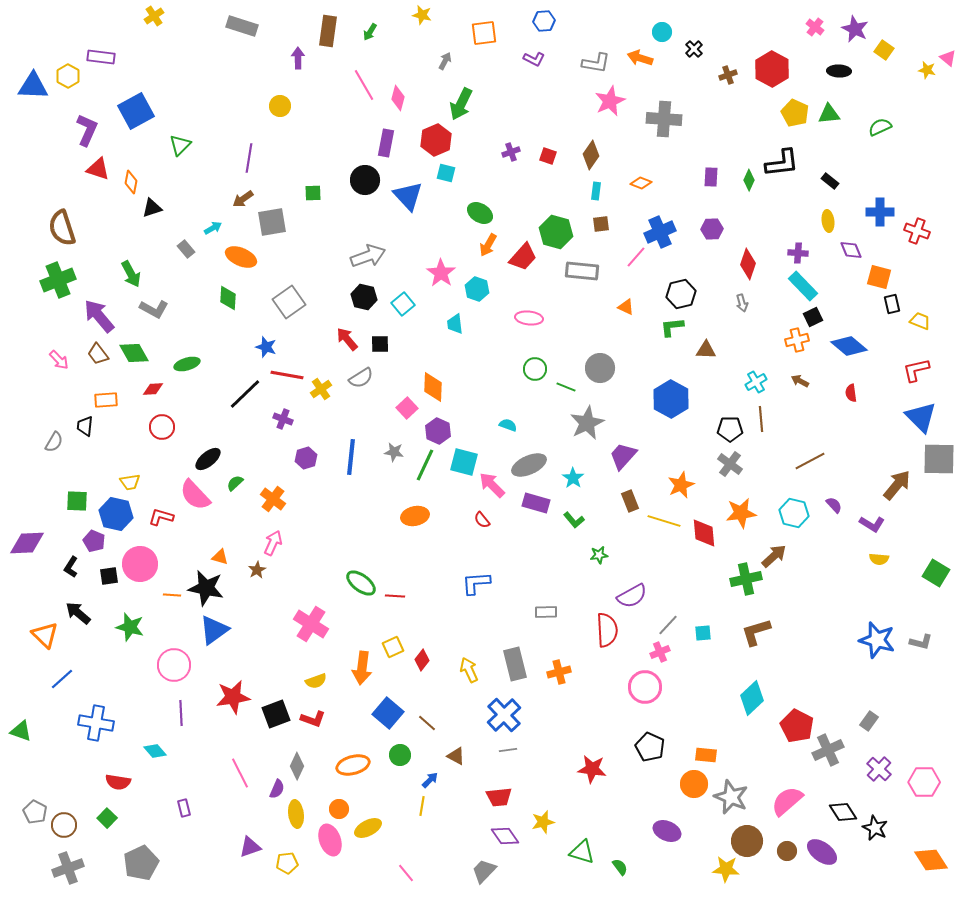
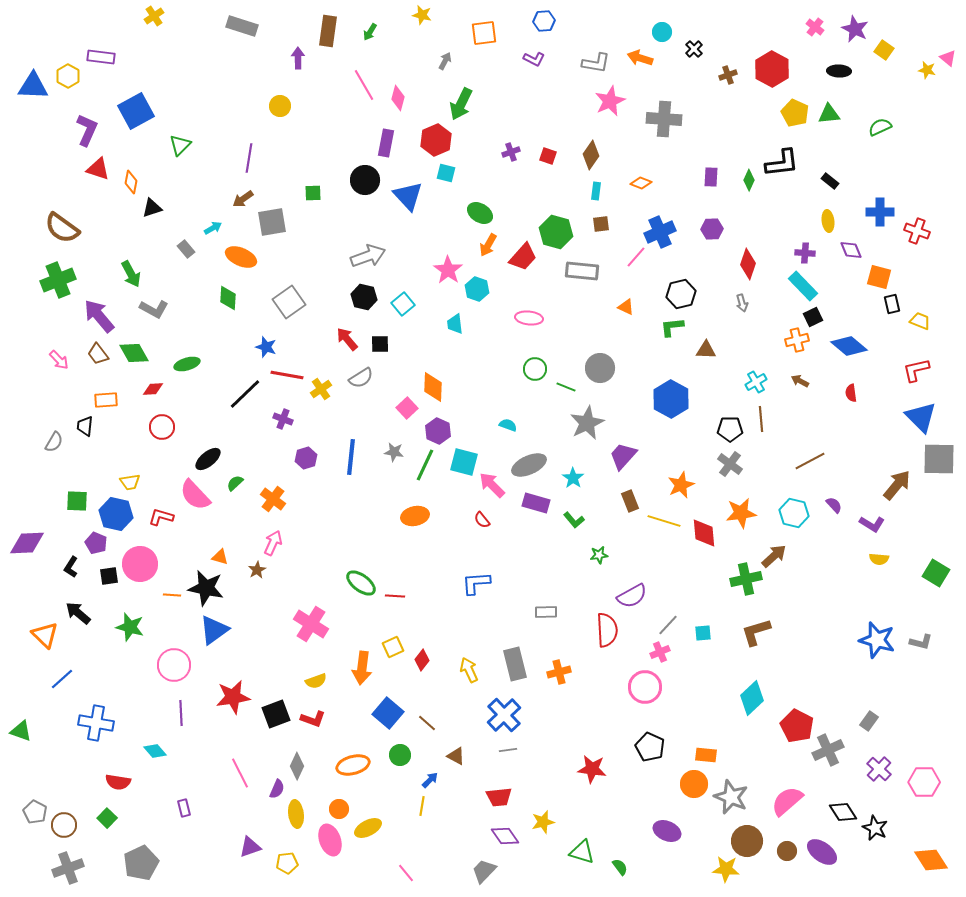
brown semicircle at (62, 228): rotated 36 degrees counterclockwise
purple cross at (798, 253): moved 7 px right
pink star at (441, 273): moved 7 px right, 3 px up
purple pentagon at (94, 541): moved 2 px right, 2 px down
